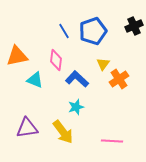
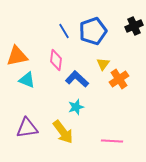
cyan triangle: moved 8 px left
